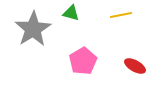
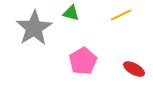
yellow line: rotated 15 degrees counterclockwise
gray star: moved 1 px right, 1 px up
red ellipse: moved 1 px left, 3 px down
